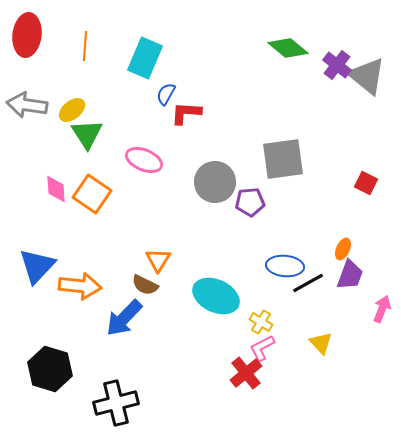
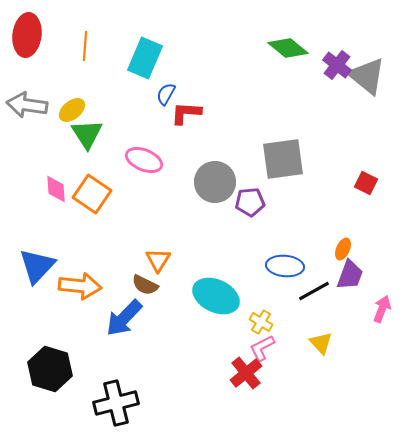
black line: moved 6 px right, 8 px down
